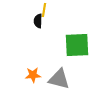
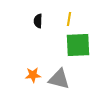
yellow line: moved 25 px right, 9 px down
green square: moved 1 px right
